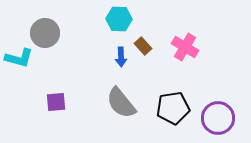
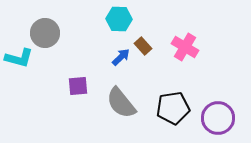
blue arrow: rotated 132 degrees counterclockwise
purple square: moved 22 px right, 16 px up
